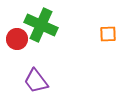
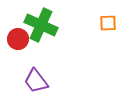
orange square: moved 11 px up
red circle: moved 1 px right
